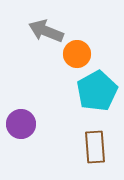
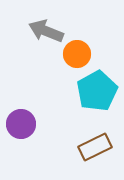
brown rectangle: rotated 68 degrees clockwise
